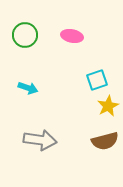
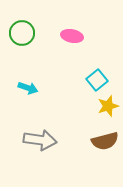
green circle: moved 3 px left, 2 px up
cyan square: rotated 20 degrees counterclockwise
yellow star: rotated 10 degrees clockwise
